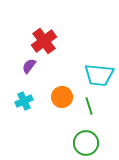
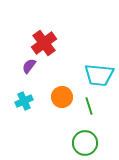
red cross: moved 2 px down
green circle: moved 1 px left
